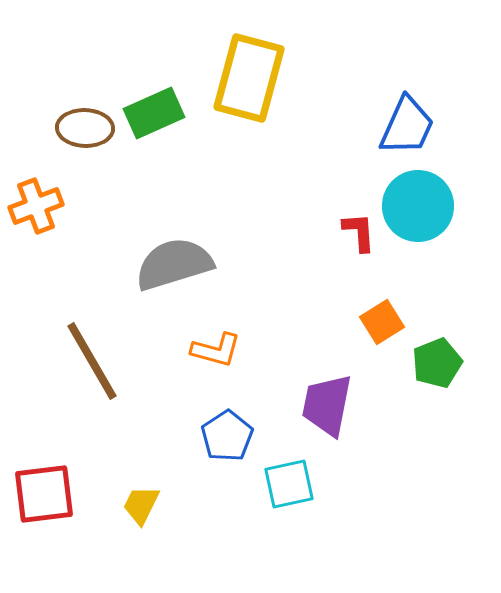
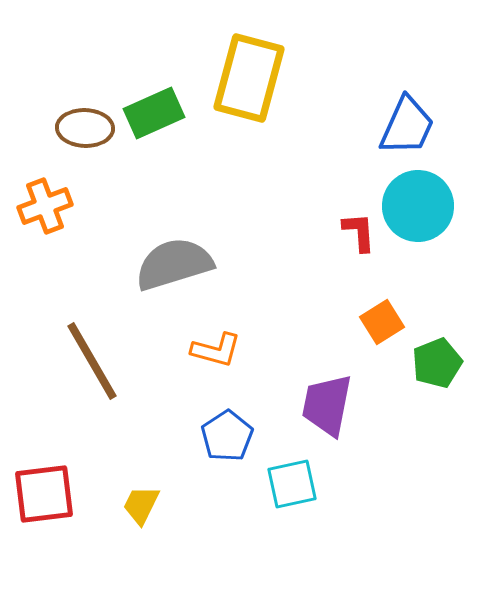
orange cross: moved 9 px right
cyan square: moved 3 px right
